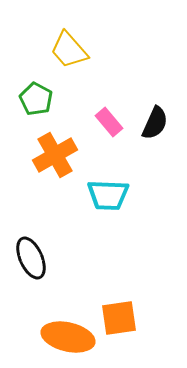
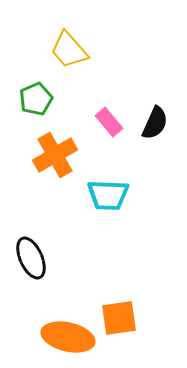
green pentagon: rotated 20 degrees clockwise
